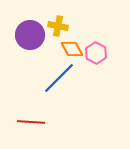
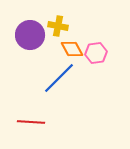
pink hexagon: rotated 25 degrees clockwise
